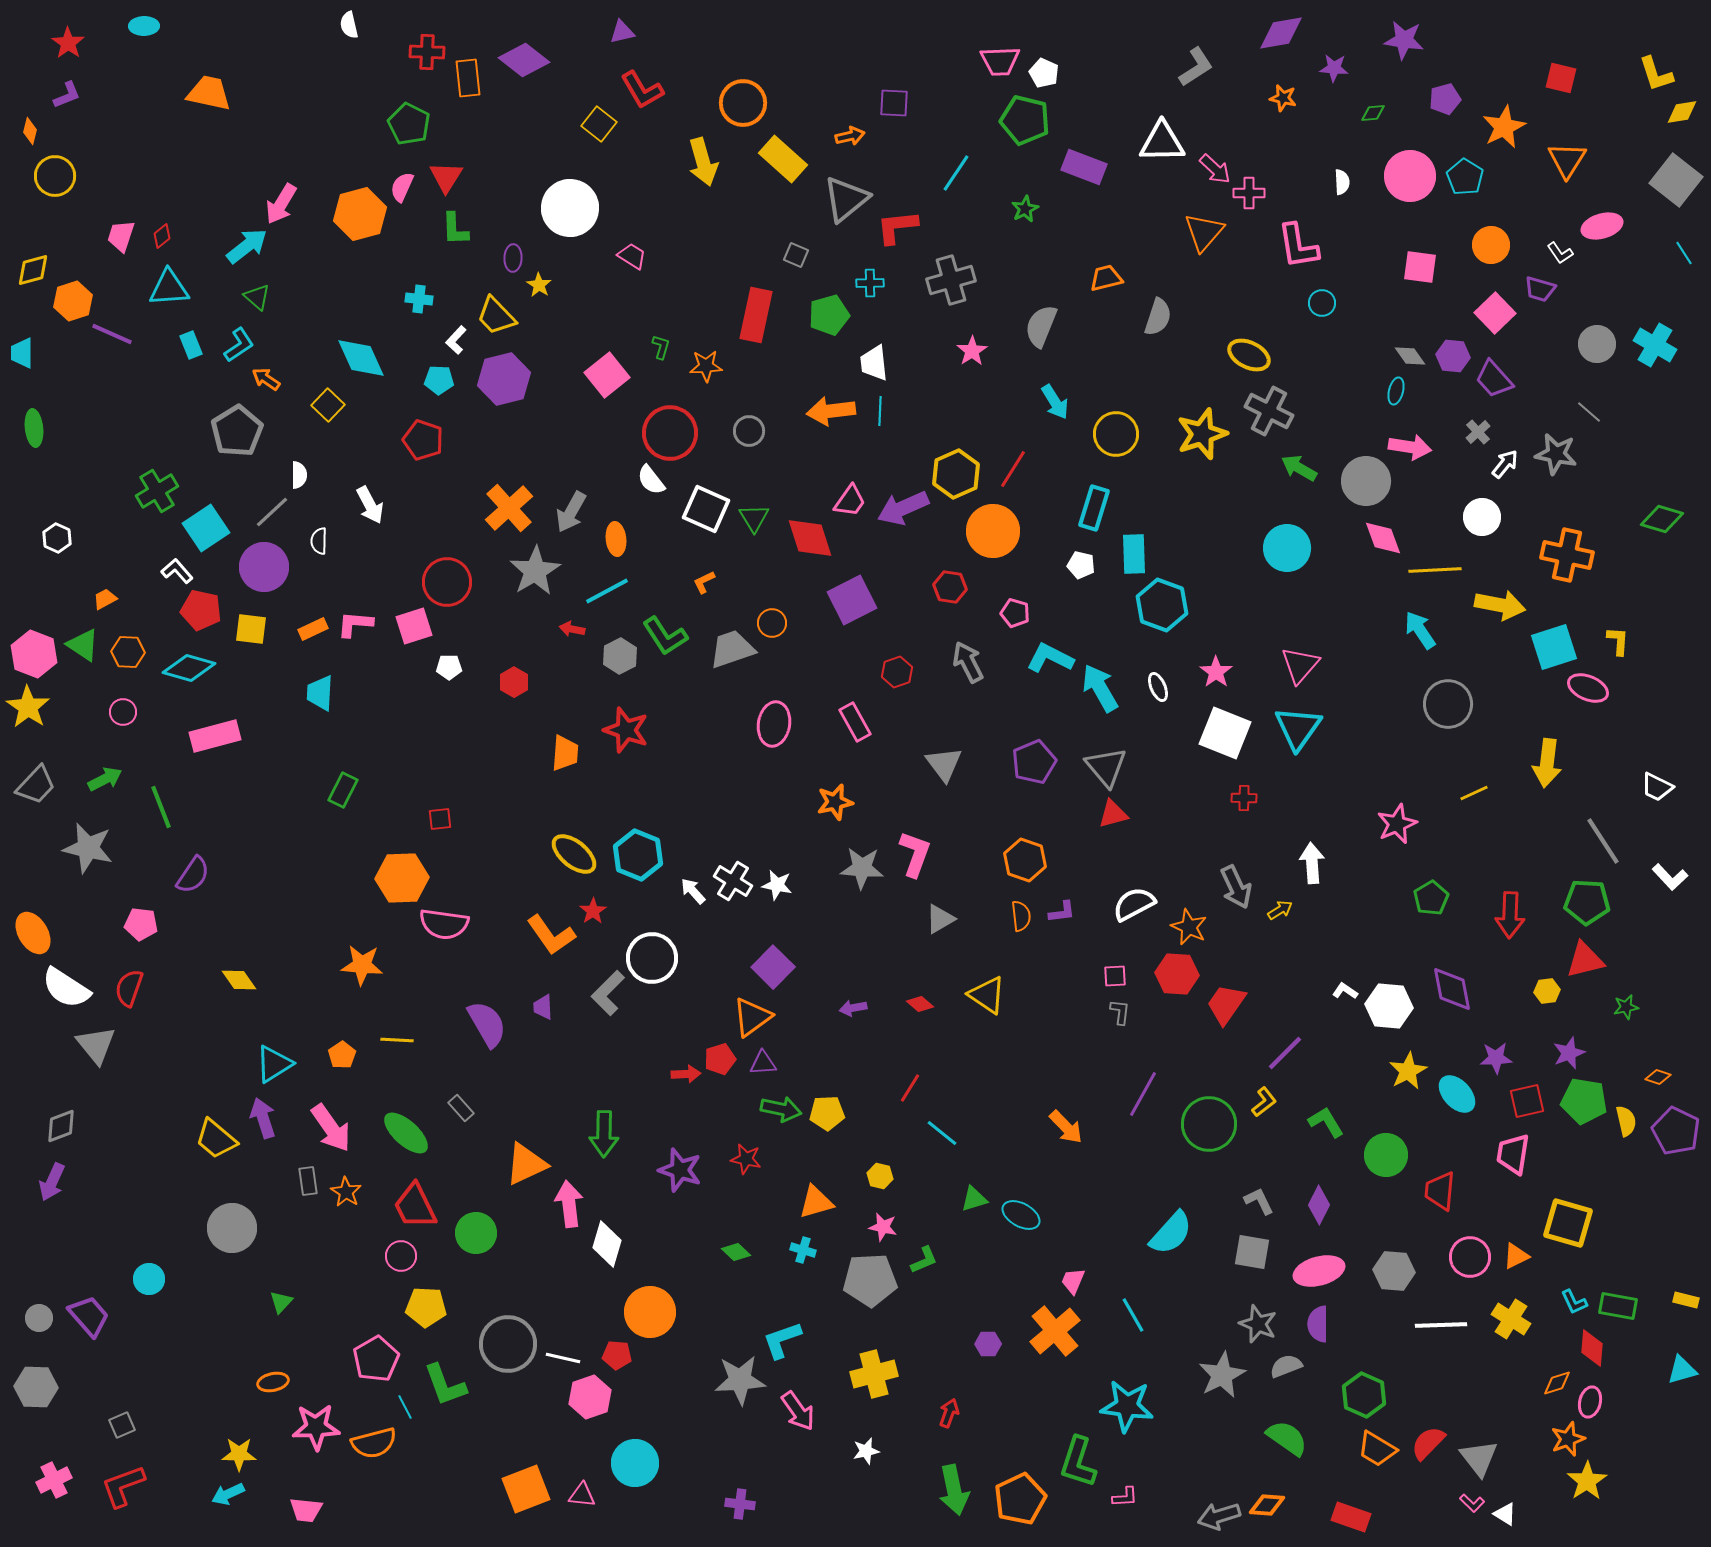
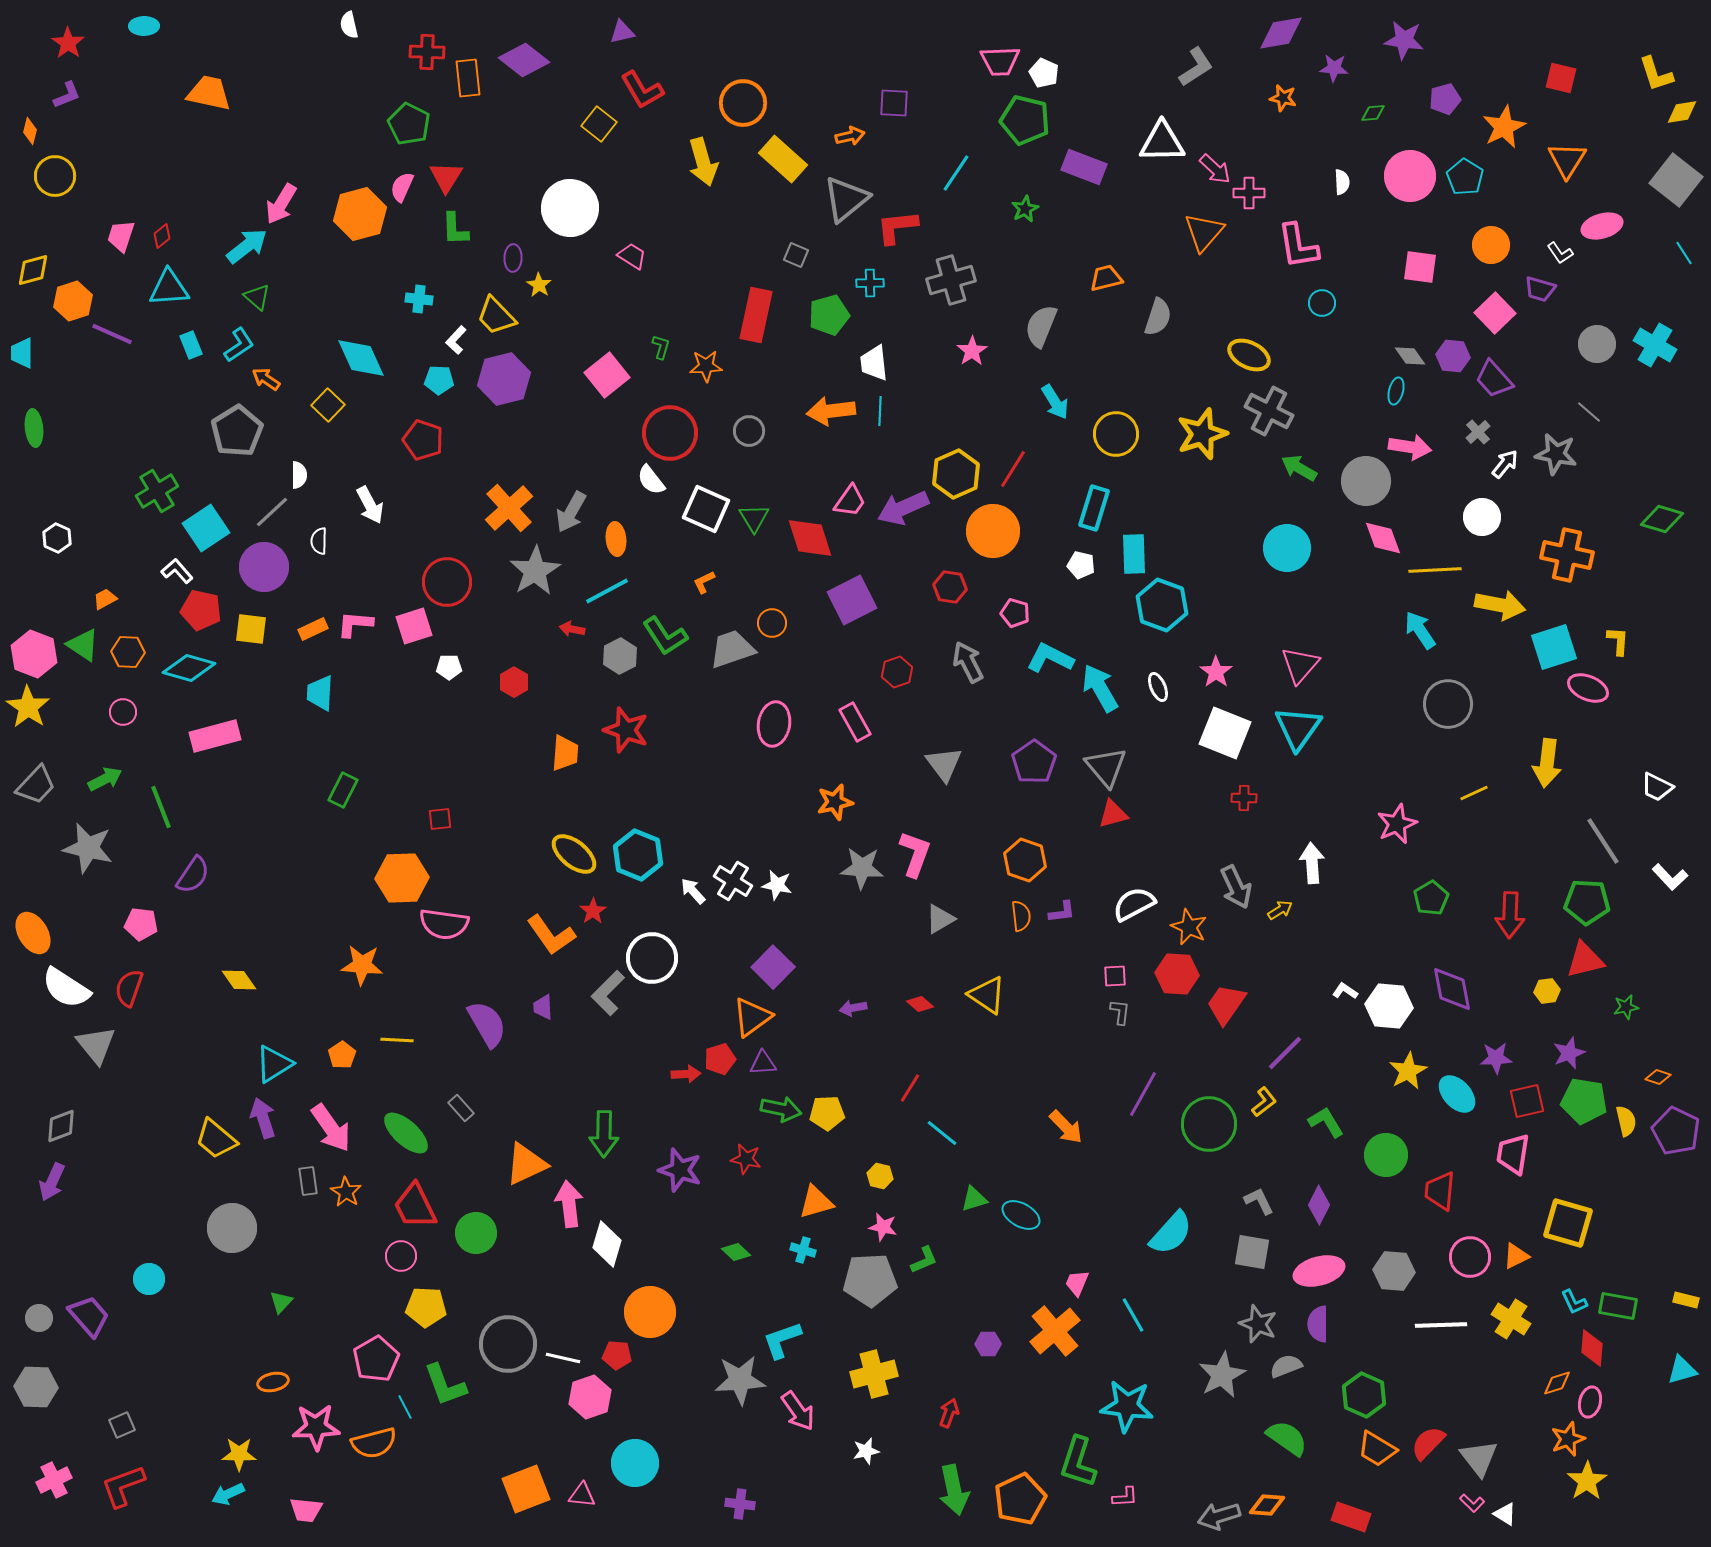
purple pentagon at (1034, 762): rotated 12 degrees counterclockwise
pink trapezoid at (1073, 1281): moved 4 px right, 2 px down
